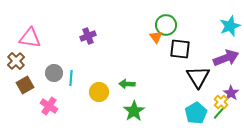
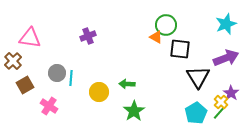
cyan star: moved 4 px left, 2 px up
orange triangle: rotated 24 degrees counterclockwise
brown cross: moved 3 px left
gray circle: moved 3 px right
